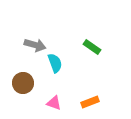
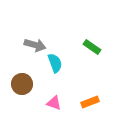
brown circle: moved 1 px left, 1 px down
